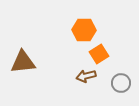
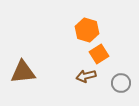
orange hexagon: moved 3 px right; rotated 15 degrees clockwise
brown triangle: moved 10 px down
